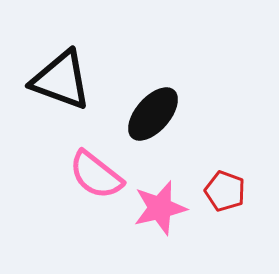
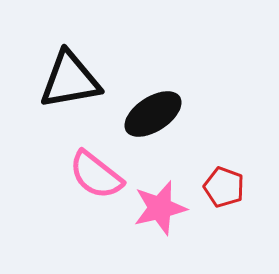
black triangle: moved 9 px right; rotated 30 degrees counterclockwise
black ellipse: rotated 16 degrees clockwise
red pentagon: moved 1 px left, 4 px up
